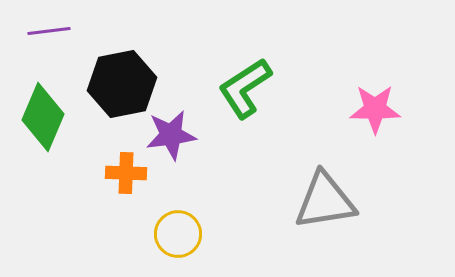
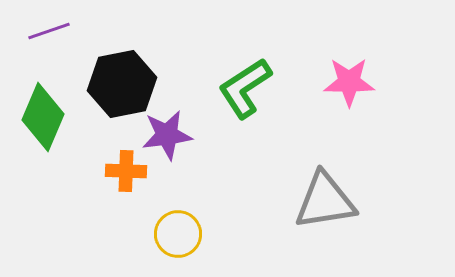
purple line: rotated 12 degrees counterclockwise
pink star: moved 26 px left, 27 px up
purple star: moved 4 px left
orange cross: moved 2 px up
